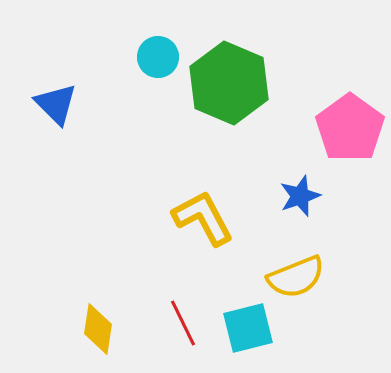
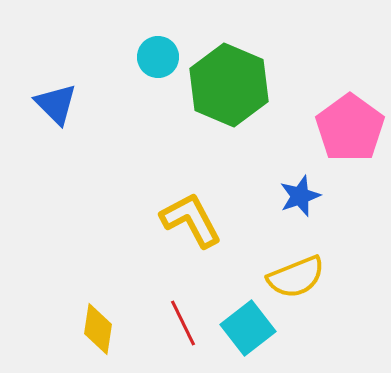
green hexagon: moved 2 px down
yellow L-shape: moved 12 px left, 2 px down
cyan square: rotated 24 degrees counterclockwise
